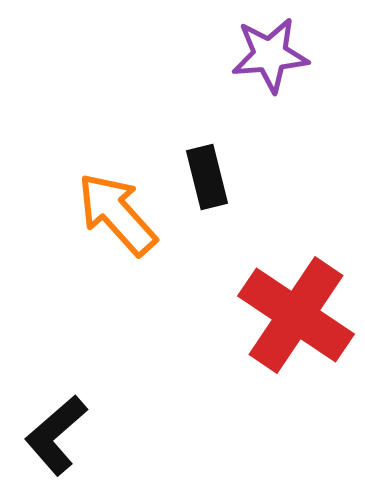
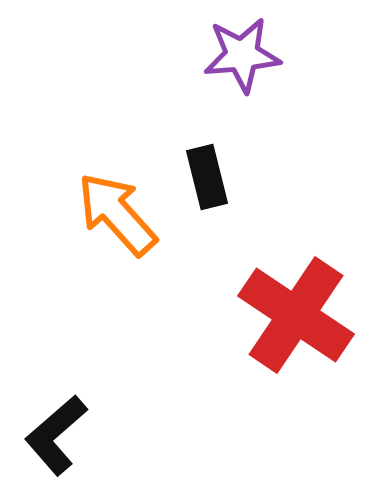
purple star: moved 28 px left
